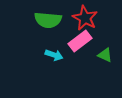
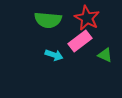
red star: moved 2 px right
